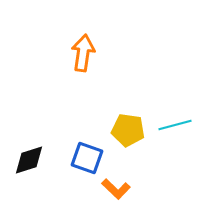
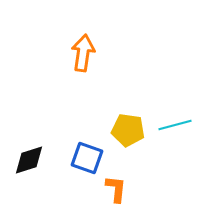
orange L-shape: rotated 128 degrees counterclockwise
